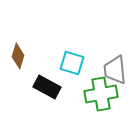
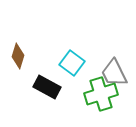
cyan square: rotated 20 degrees clockwise
gray trapezoid: moved 1 px left, 3 px down; rotated 20 degrees counterclockwise
green cross: rotated 8 degrees counterclockwise
